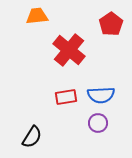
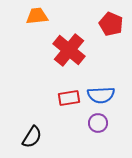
red pentagon: rotated 15 degrees counterclockwise
red rectangle: moved 3 px right, 1 px down
